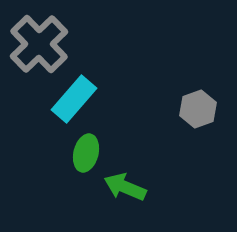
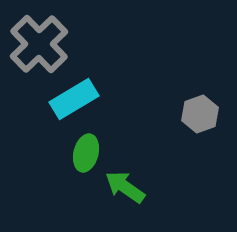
cyan rectangle: rotated 18 degrees clockwise
gray hexagon: moved 2 px right, 5 px down
green arrow: rotated 12 degrees clockwise
